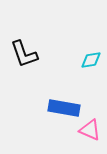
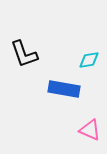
cyan diamond: moved 2 px left
blue rectangle: moved 19 px up
